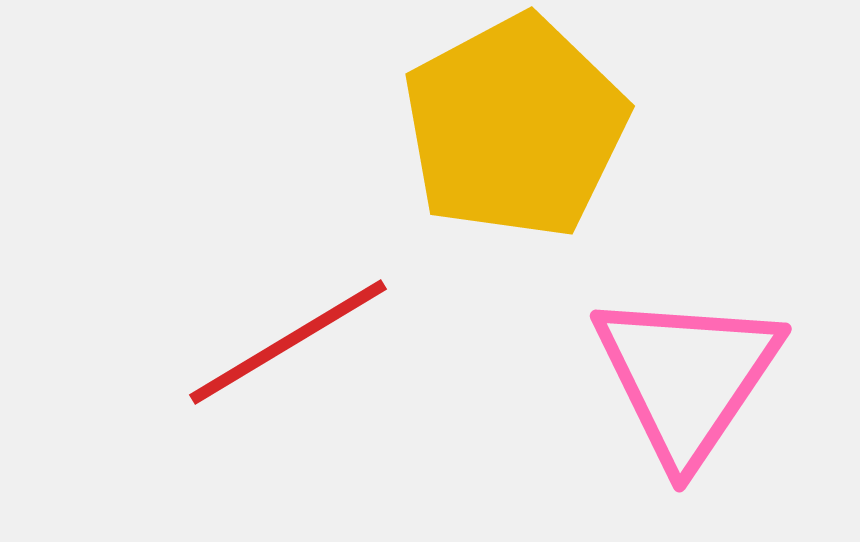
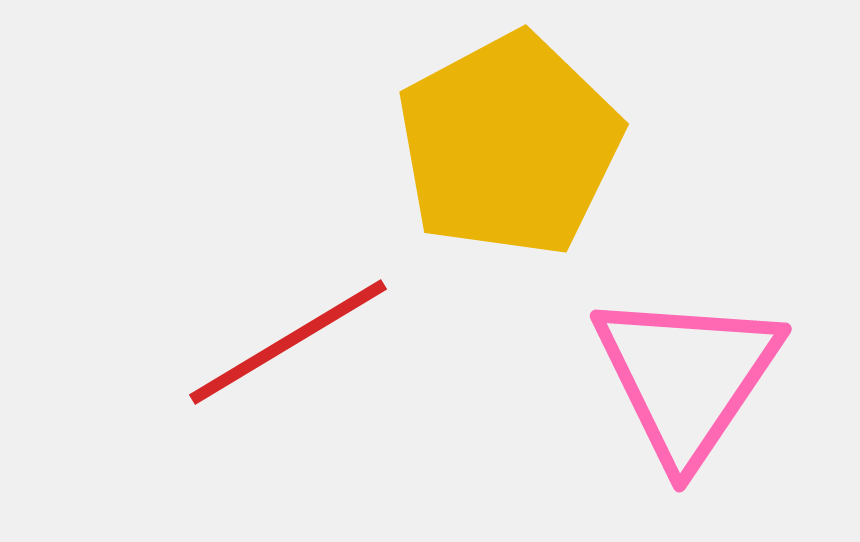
yellow pentagon: moved 6 px left, 18 px down
